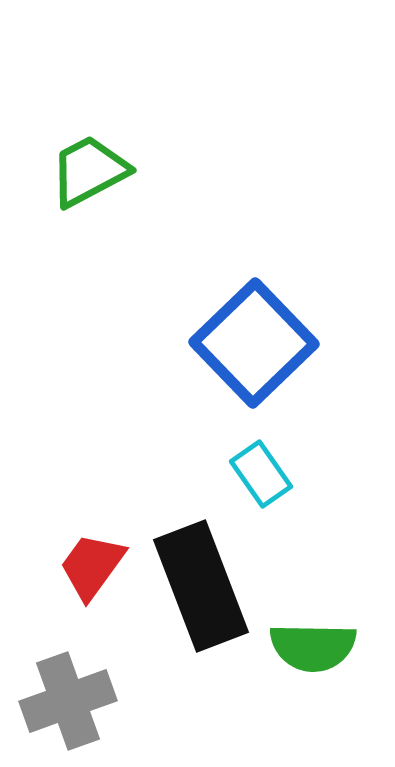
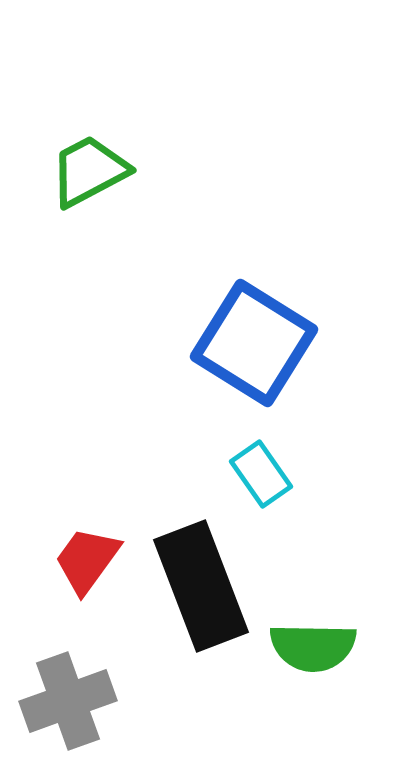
blue square: rotated 14 degrees counterclockwise
red trapezoid: moved 5 px left, 6 px up
